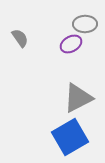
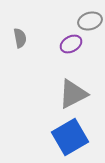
gray ellipse: moved 5 px right, 3 px up; rotated 15 degrees counterclockwise
gray semicircle: rotated 24 degrees clockwise
gray triangle: moved 5 px left, 4 px up
